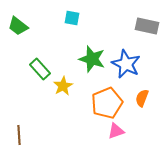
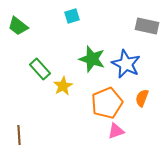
cyan square: moved 2 px up; rotated 28 degrees counterclockwise
